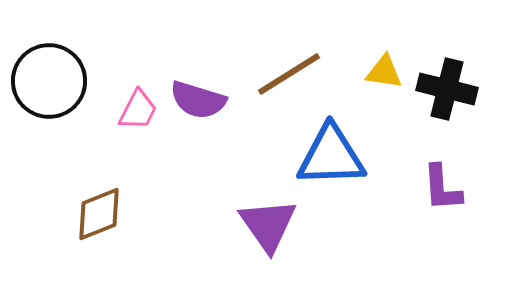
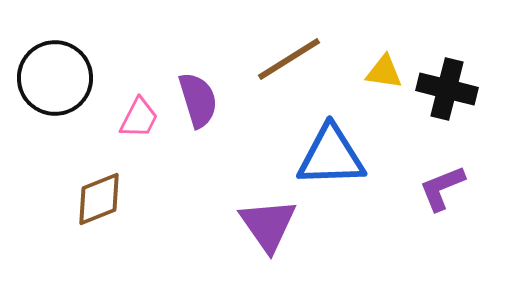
brown line: moved 15 px up
black circle: moved 6 px right, 3 px up
purple semicircle: rotated 124 degrees counterclockwise
pink trapezoid: moved 1 px right, 8 px down
purple L-shape: rotated 72 degrees clockwise
brown diamond: moved 15 px up
